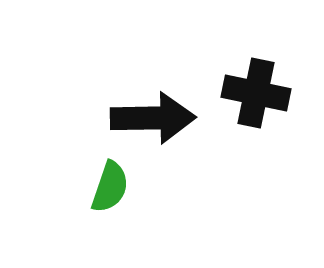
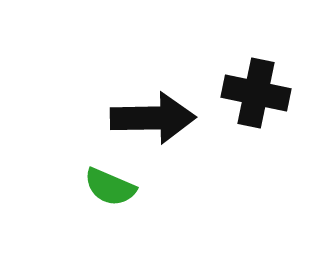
green semicircle: rotated 94 degrees clockwise
